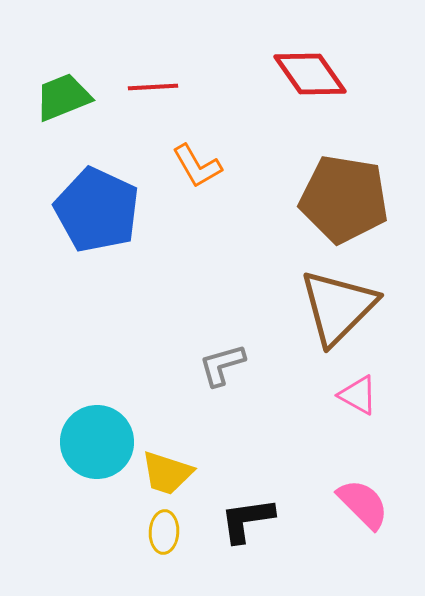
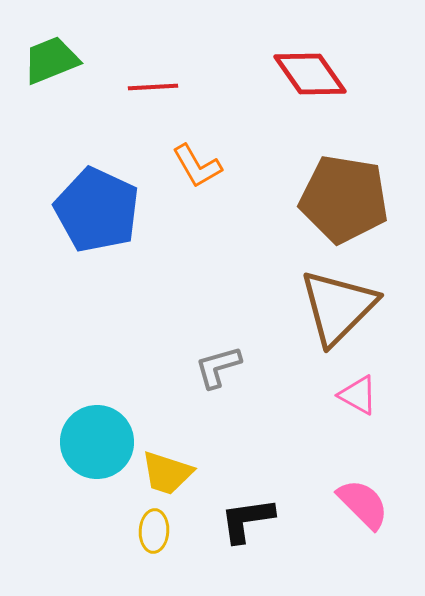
green trapezoid: moved 12 px left, 37 px up
gray L-shape: moved 4 px left, 2 px down
yellow ellipse: moved 10 px left, 1 px up
